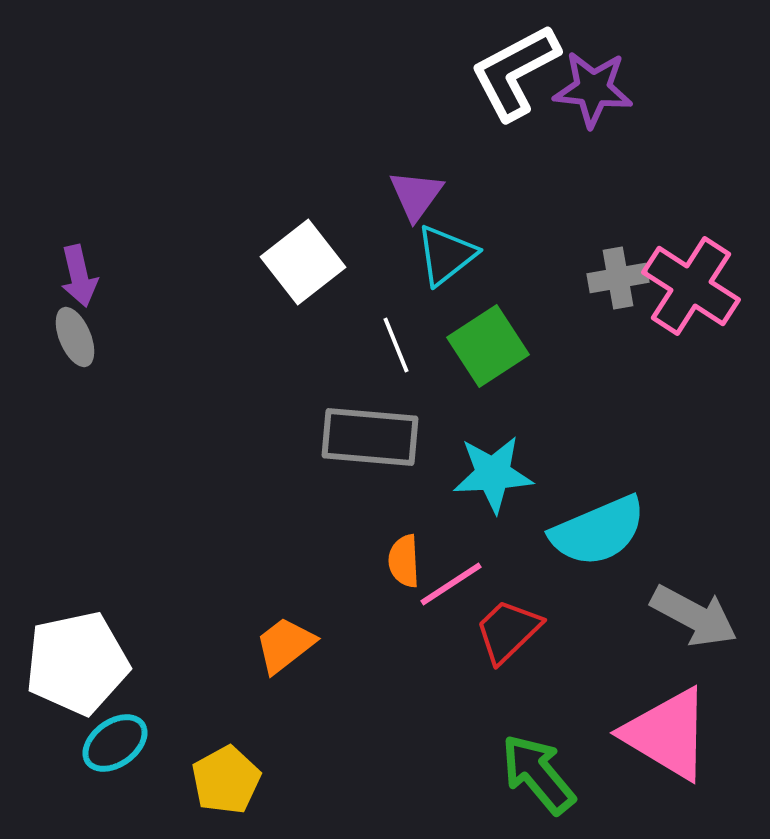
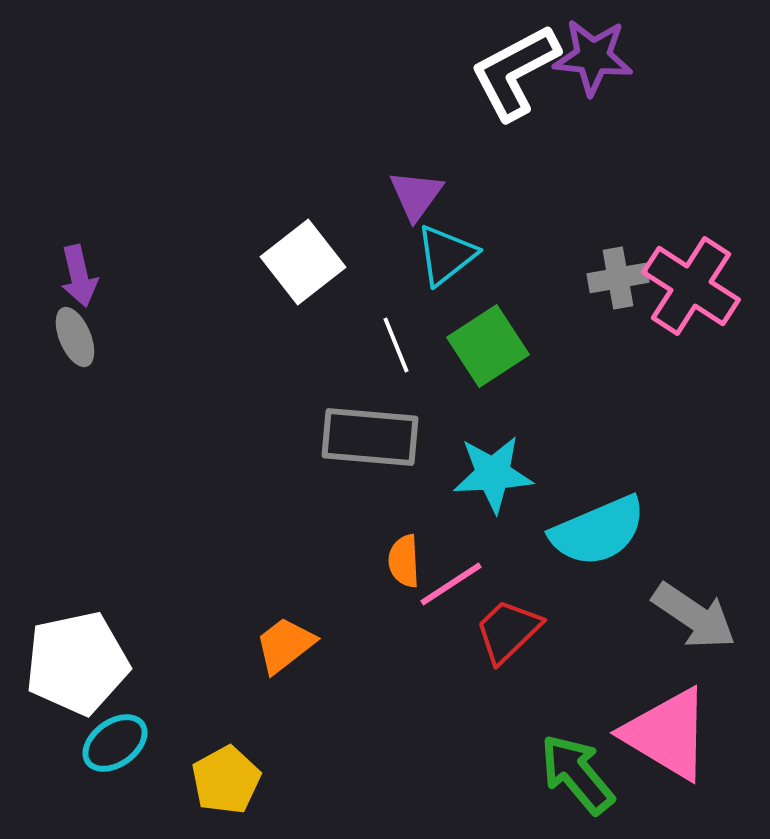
purple star: moved 32 px up
gray arrow: rotated 6 degrees clockwise
green arrow: moved 39 px right
